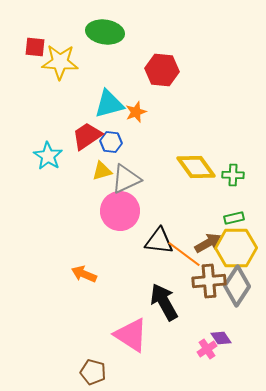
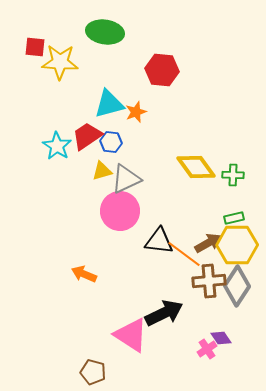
cyan star: moved 9 px right, 10 px up
yellow hexagon: moved 1 px right, 3 px up
black arrow: moved 11 px down; rotated 93 degrees clockwise
